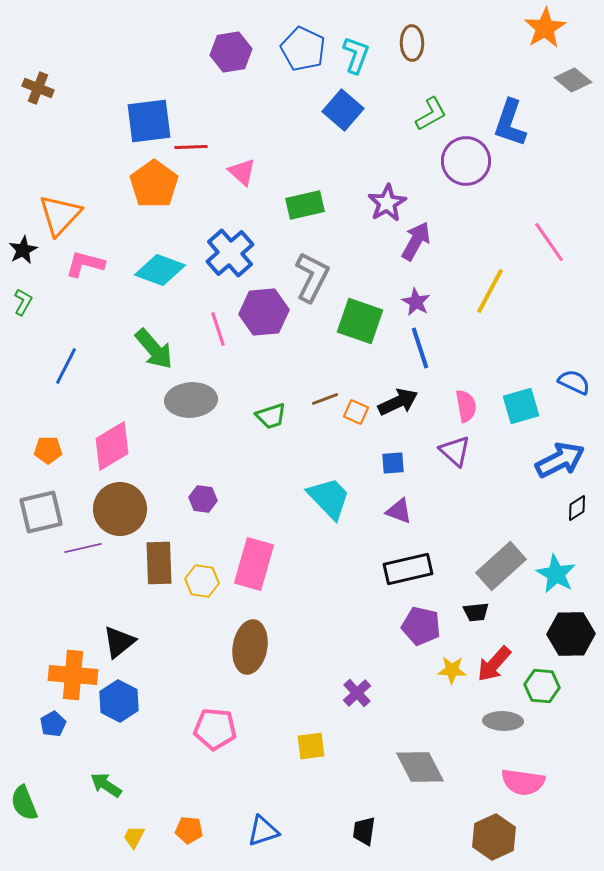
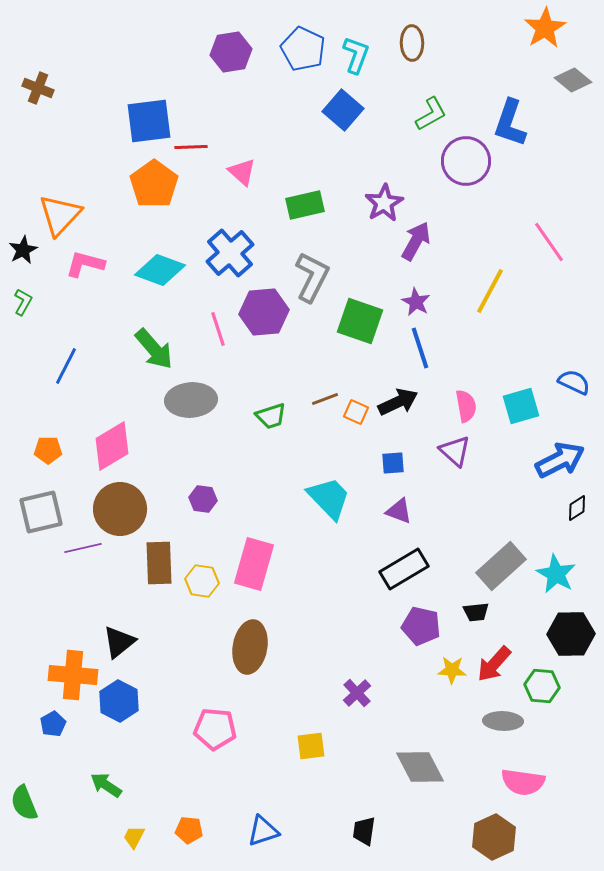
purple star at (387, 203): moved 3 px left
black rectangle at (408, 569): moved 4 px left; rotated 18 degrees counterclockwise
